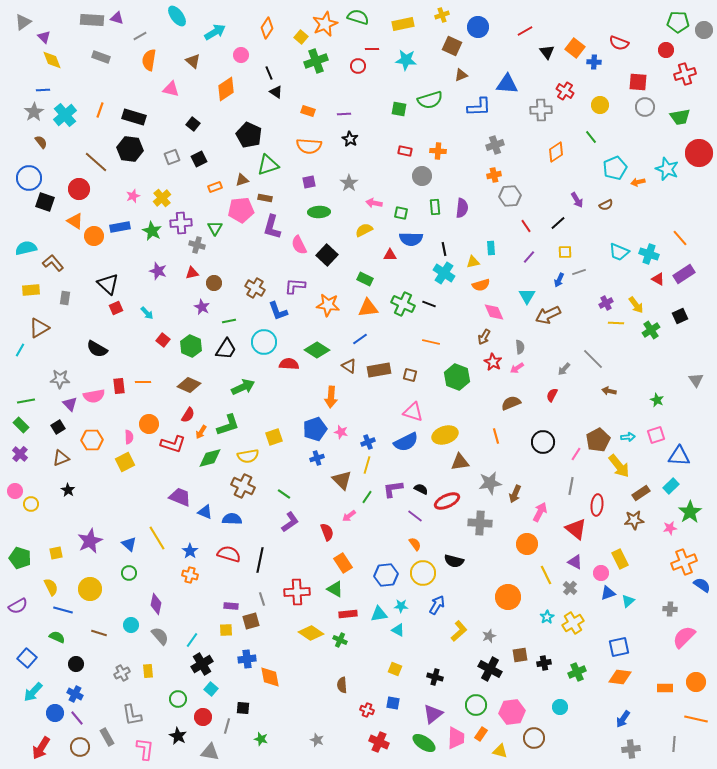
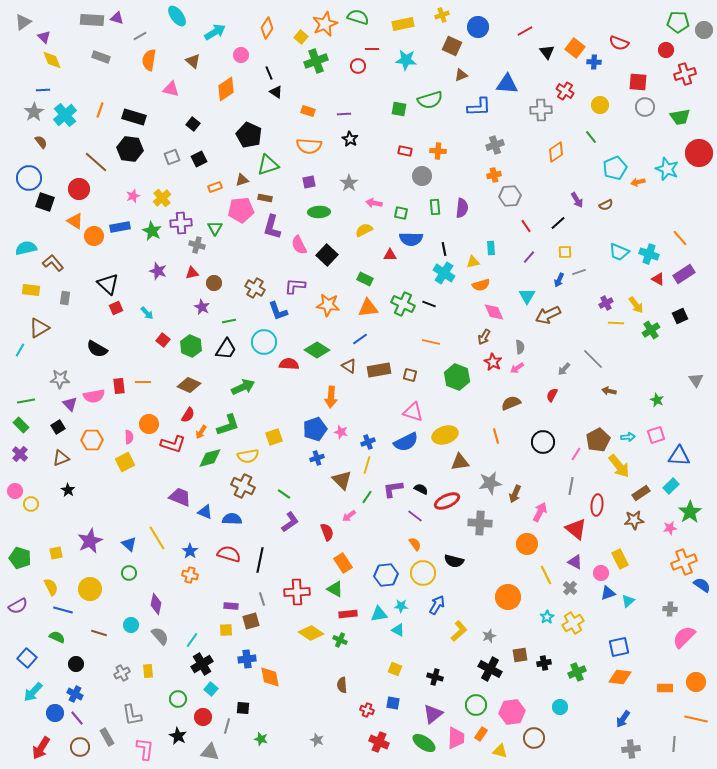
yellow rectangle at (31, 290): rotated 12 degrees clockwise
